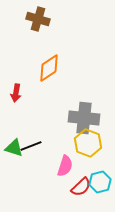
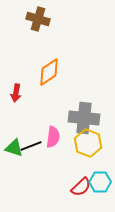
orange diamond: moved 4 px down
pink semicircle: moved 12 px left, 29 px up; rotated 10 degrees counterclockwise
cyan hexagon: rotated 15 degrees clockwise
